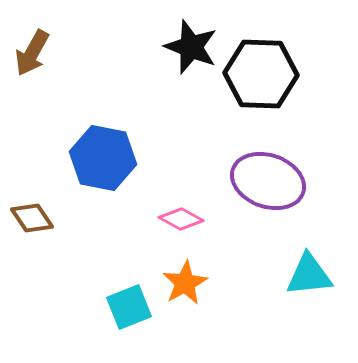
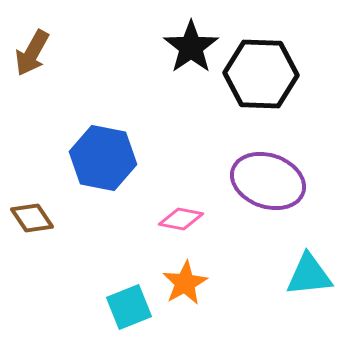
black star: rotated 16 degrees clockwise
pink diamond: rotated 18 degrees counterclockwise
